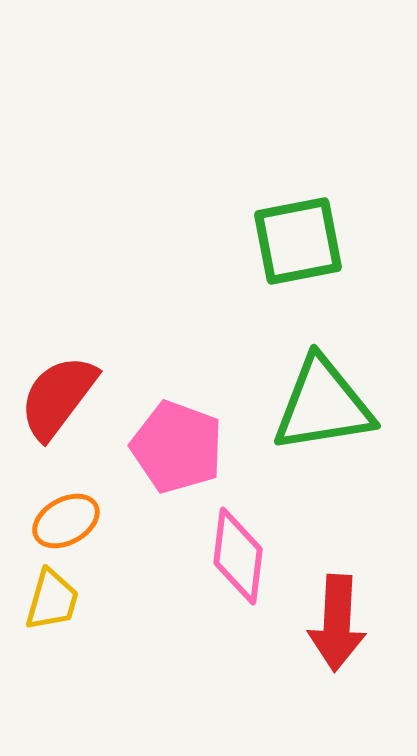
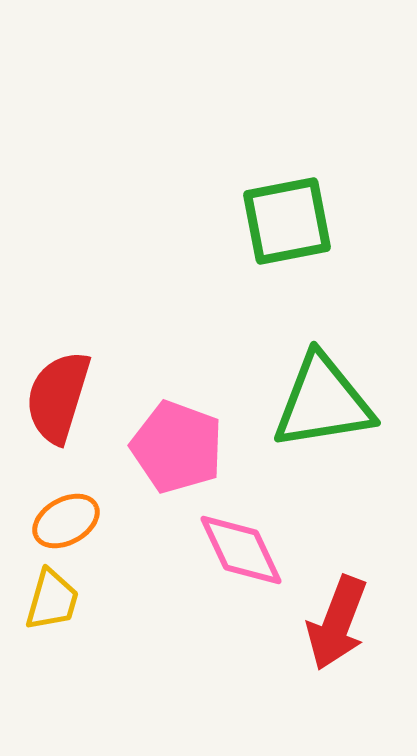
green square: moved 11 px left, 20 px up
red semicircle: rotated 20 degrees counterclockwise
green triangle: moved 3 px up
pink diamond: moved 3 px right, 6 px up; rotated 32 degrees counterclockwise
red arrow: rotated 18 degrees clockwise
